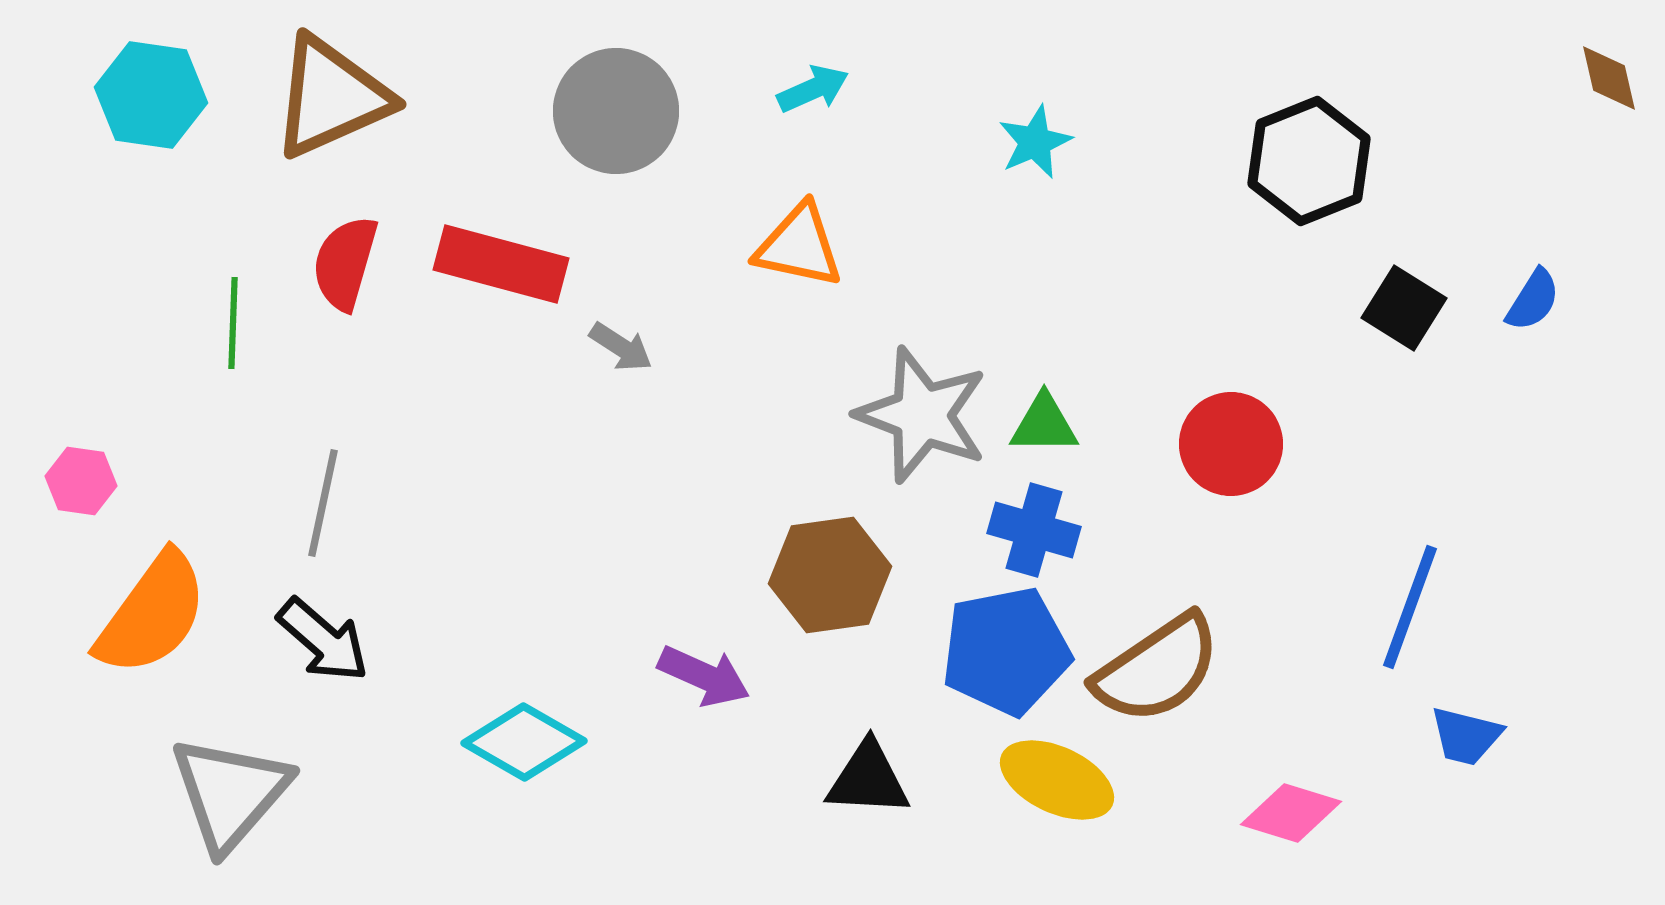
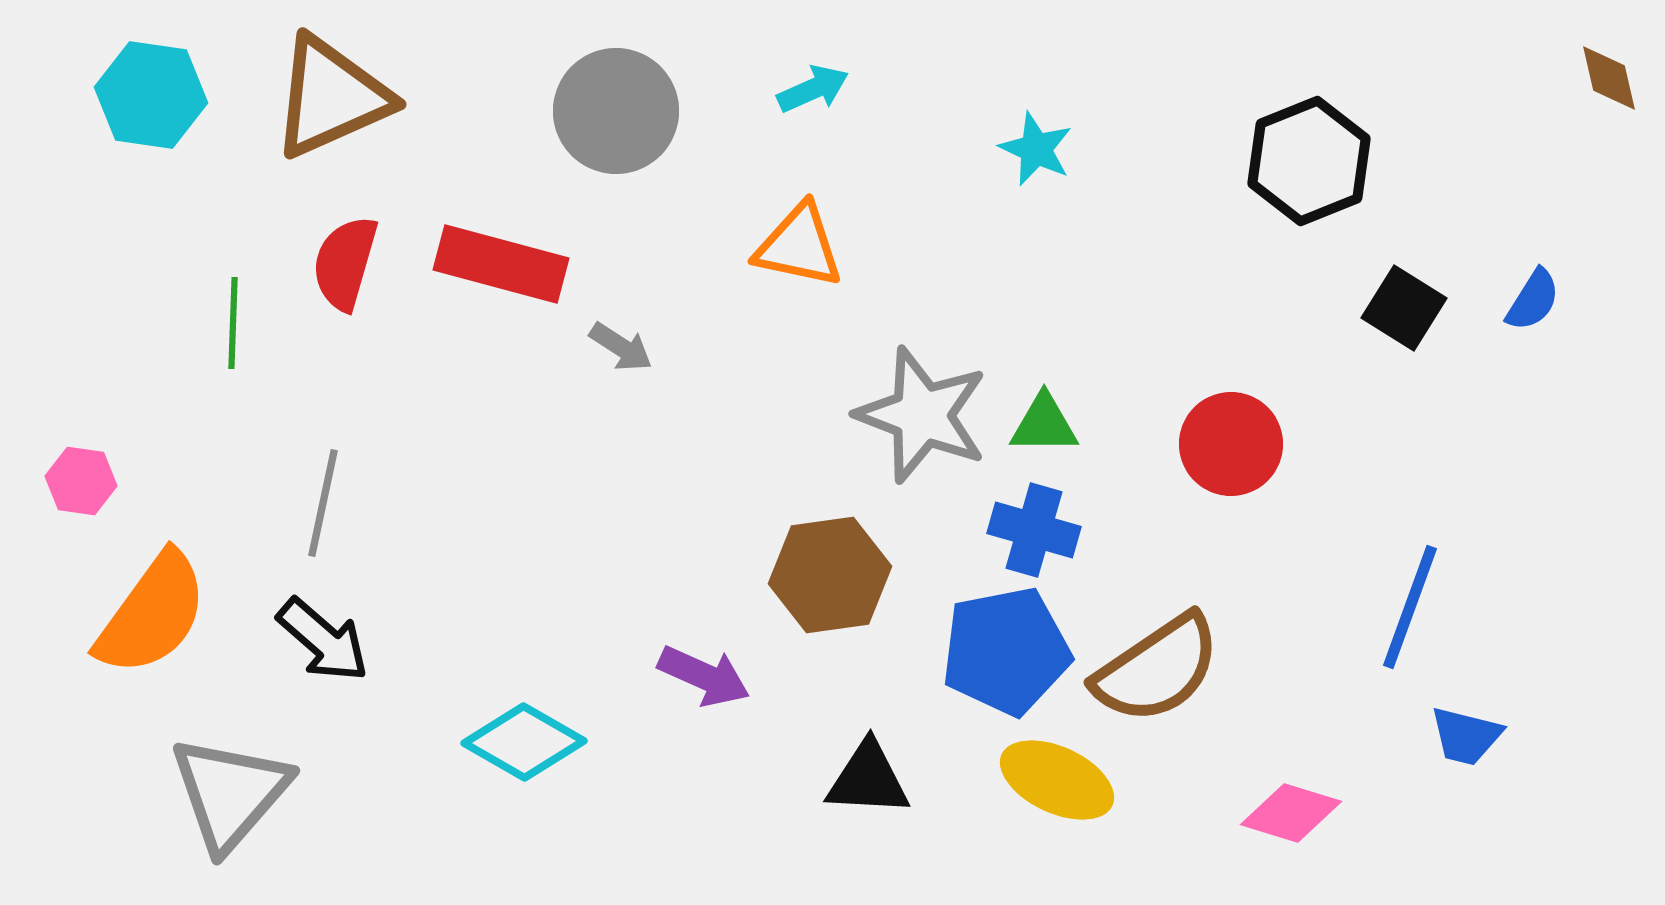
cyan star: moved 1 px right, 7 px down; rotated 24 degrees counterclockwise
